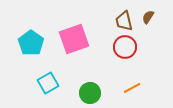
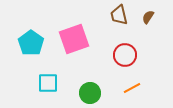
brown trapezoid: moved 5 px left, 6 px up
red circle: moved 8 px down
cyan square: rotated 30 degrees clockwise
